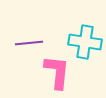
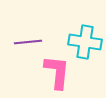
purple line: moved 1 px left, 1 px up
